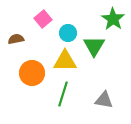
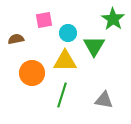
pink square: moved 1 px right, 1 px down; rotated 30 degrees clockwise
green line: moved 1 px left, 1 px down
